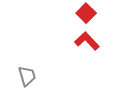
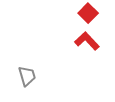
red square: moved 2 px right
